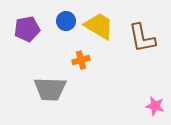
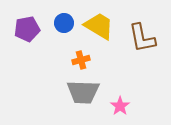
blue circle: moved 2 px left, 2 px down
gray trapezoid: moved 33 px right, 3 px down
pink star: moved 35 px left; rotated 24 degrees clockwise
